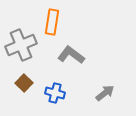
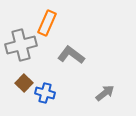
orange rectangle: moved 5 px left, 1 px down; rotated 15 degrees clockwise
gray cross: rotated 8 degrees clockwise
blue cross: moved 10 px left
